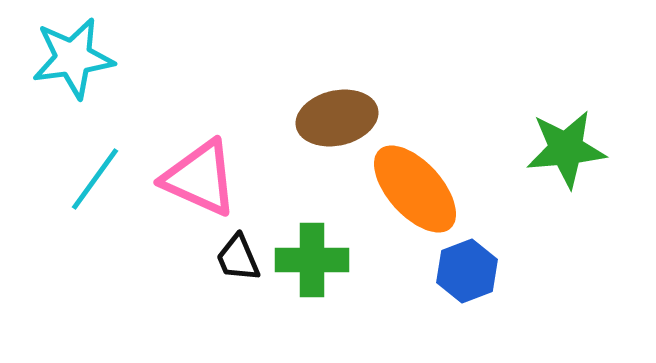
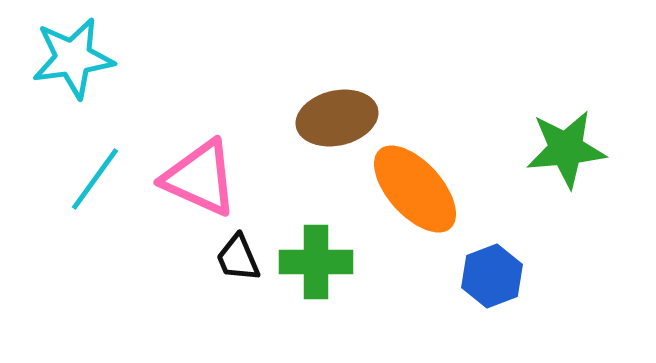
green cross: moved 4 px right, 2 px down
blue hexagon: moved 25 px right, 5 px down
